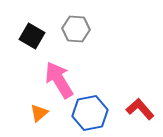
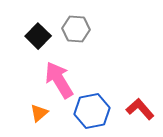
black square: moved 6 px right; rotated 15 degrees clockwise
blue hexagon: moved 2 px right, 2 px up
